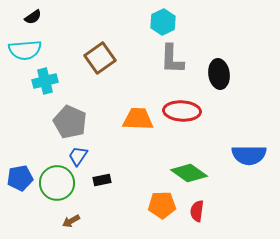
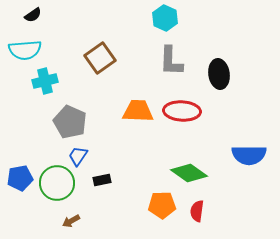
black semicircle: moved 2 px up
cyan hexagon: moved 2 px right, 4 px up; rotated 10 degrees counterclockwise
gray L-shape: moved 1 px left, 2 px down
orange trapezoid: moved 8 px up
